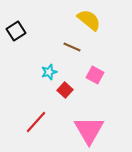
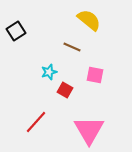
pink square: rotated 18 degrees counterclockwise
red square: rotated 14 degrees counterclockwise
